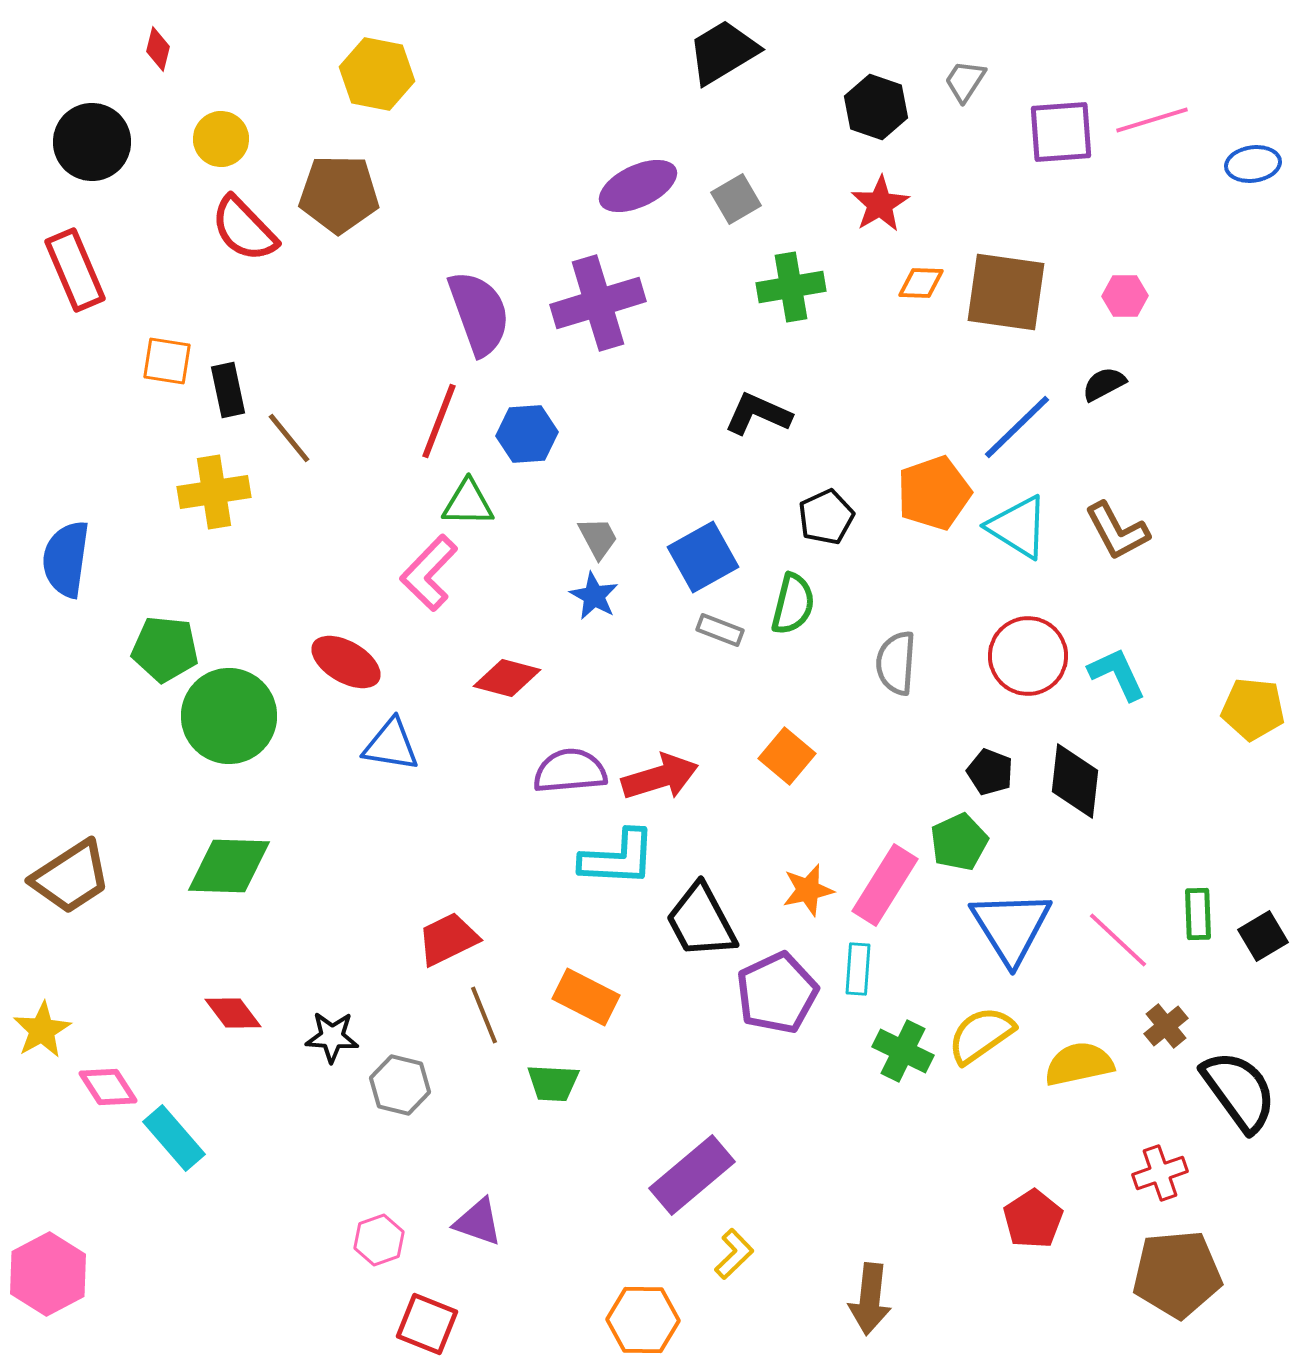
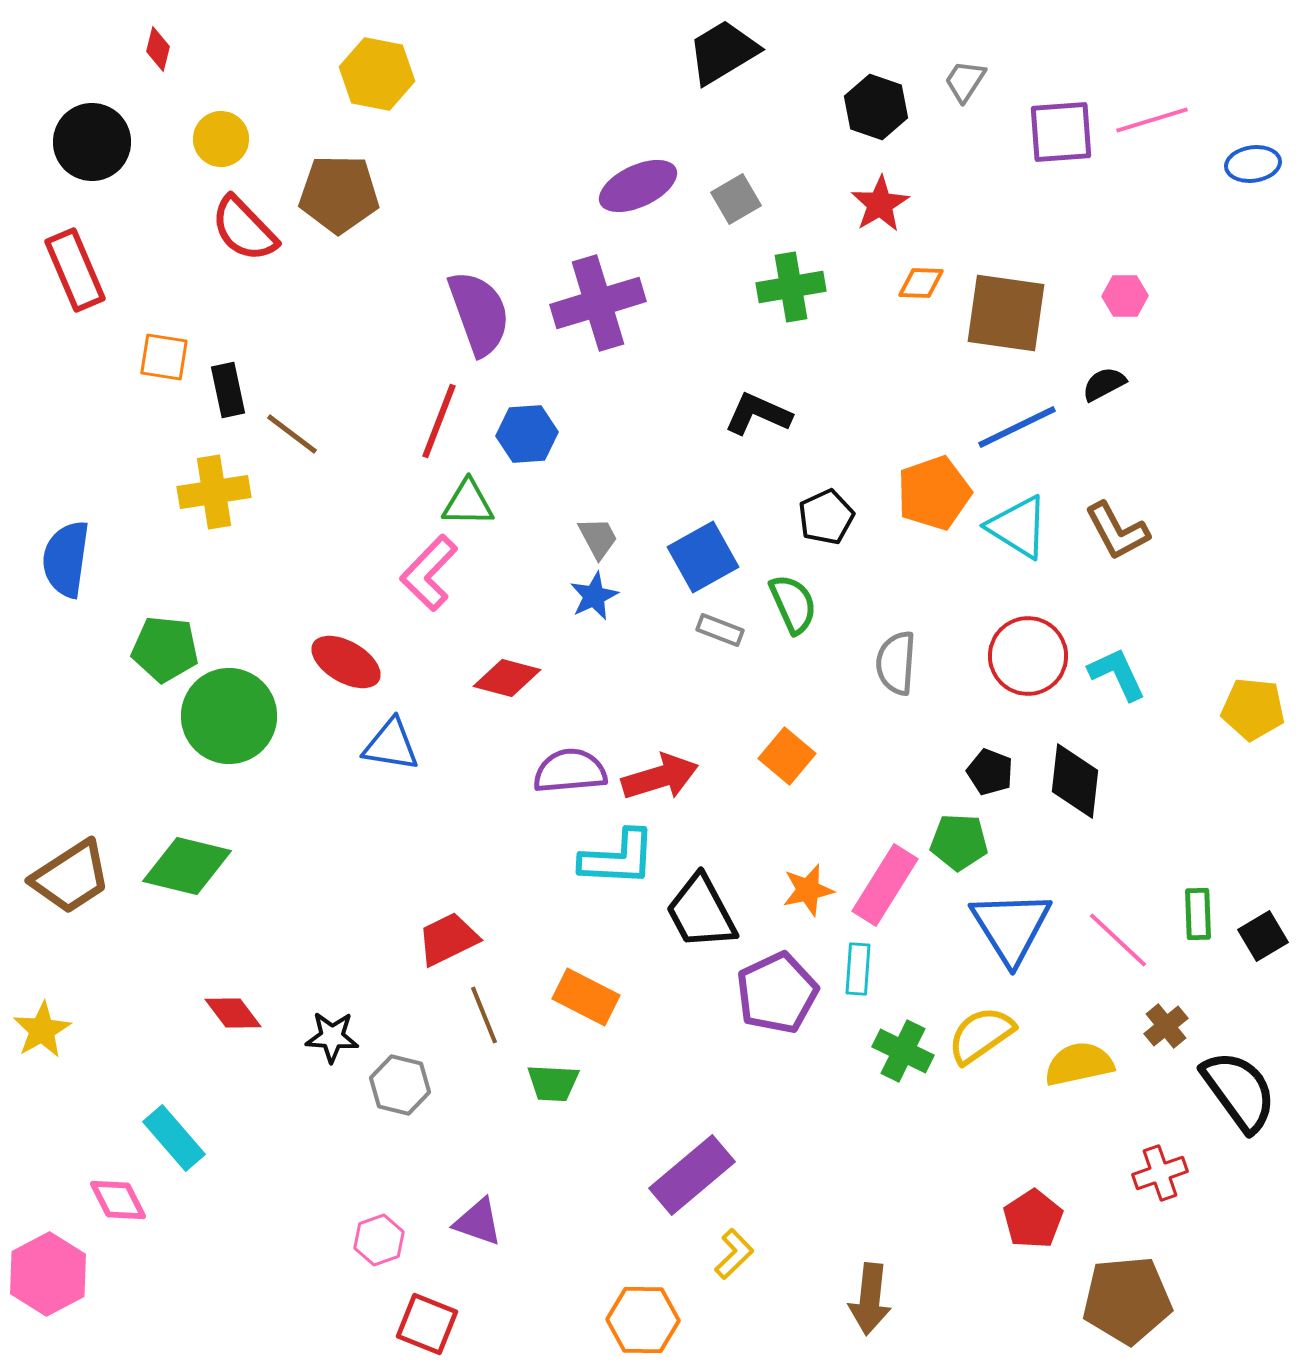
brown square at (1006, 292): moved 21 px down
orange square at (167, 361): moved 3 px left, 4 px up
blue line at (1017, 427): rotated 18 degrees clockwise
brown line at (289, 438): moved 3 px right, 4 px up; rotated 14 degrees counterclockwise
blue star at (594, 596): rotated 18 degrees clockwise
green semicircle at (793, 604): rotated 38 degrees counterclockwise
green pentagon at (959, 842): rotated 28 degrees clockwise
green diamond at (229, 866): moved 42 px left; rotated 12 degrees clockwise
black trapezoid at (701, 921): moved 9 px up
pink diamond at (108, 1087): moved 10 px right, 113 px down; rotated 6 degrees clockwise
brown pentagon at (1177, 1274): moved 50 px left, 26 px down
